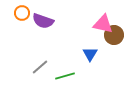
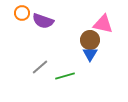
brown circle: moved 24 px left, 5 px down
